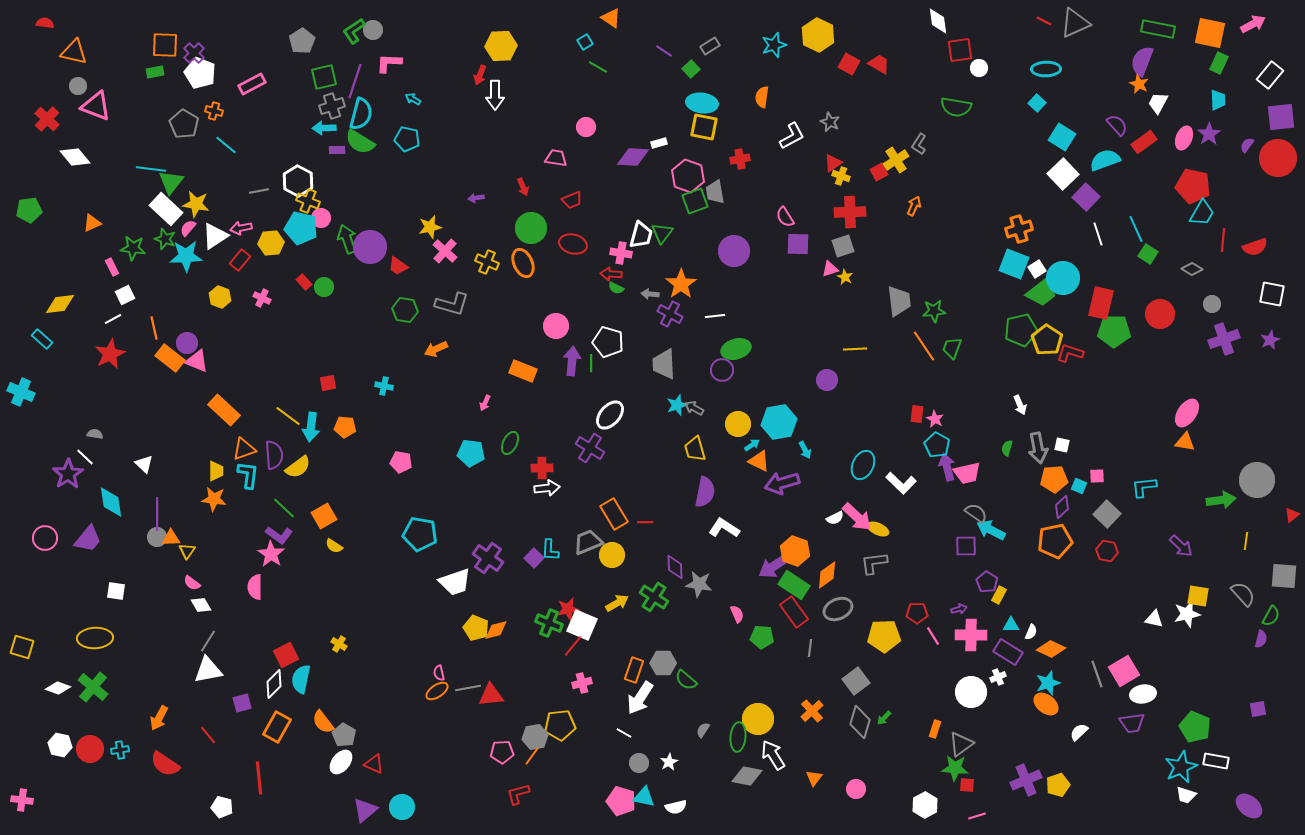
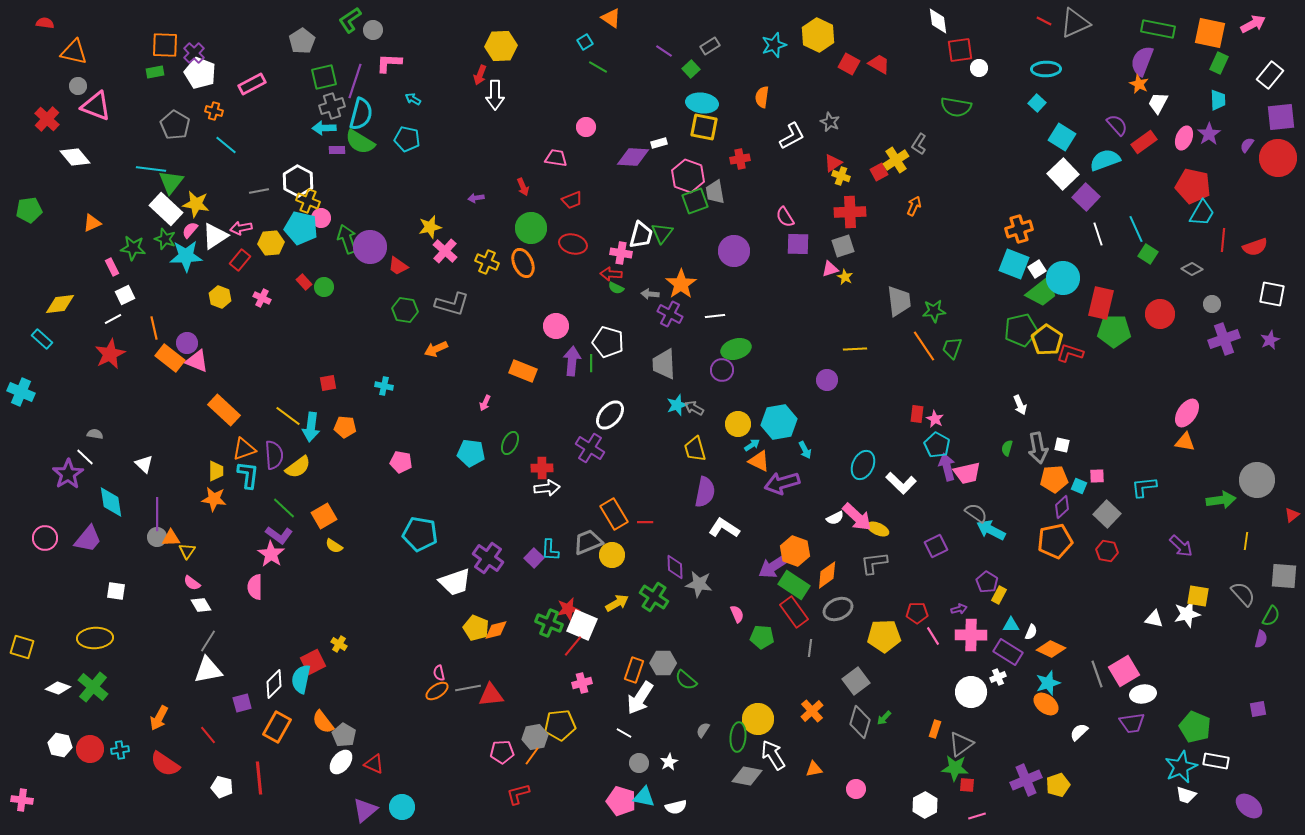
green L-shape at (354, 31): moved 4 px left, 11 px up
gray pentagon at (184, 124): moved 9 px left, 1 px down
pink semicircle at (188, 228): moved 2 px right, 2 px down
purple square at (966, 546): moved 30 px left; rotated 25 degrees counterclockwise
red square at (286, 655): moved 27 px right, 7 px down
orange triangle at (814, 778): moved 9 px up; rotated 42 degrees clockwise
white pentagon at (222, 807): moved 20 px up
